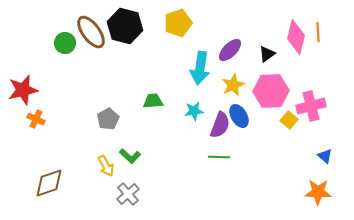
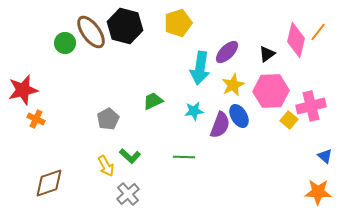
orange line: rotated 42 degrees clockwise
pink diamond: moved 3 px down
purple ellipse: moved 3 px left, 2 px down
green trapezoid: rotated 20 degrees counterclockwise
green line: moved 35 px left
